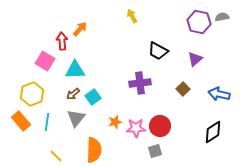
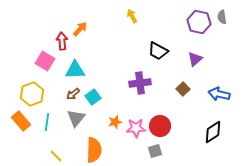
gray semicircle: rotated 88 degrees counterclockwise
